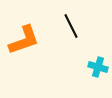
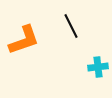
cyan cross: rotated 24 degrees counterclockwise
